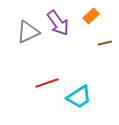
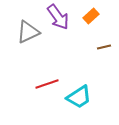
purple arrow: moved 6 px up
brown line: moved 1 px left, 4 px down
red line: moved 1 px down
